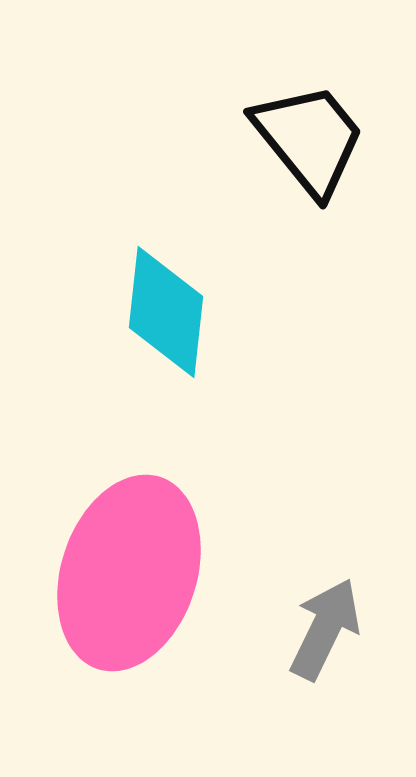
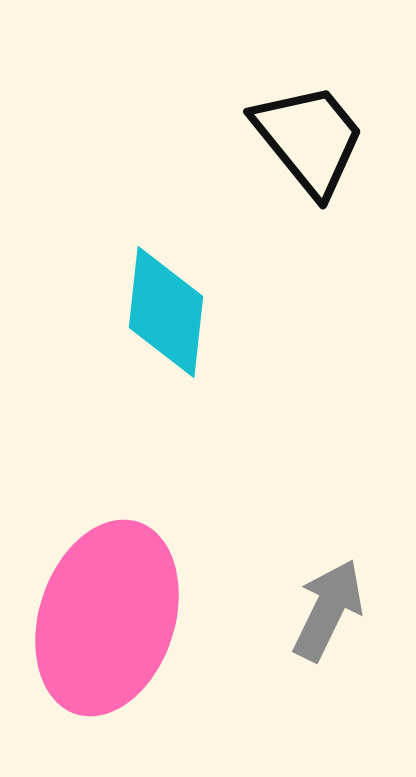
pink ellipse: moved 22 px left, 45 px down
gray arrow: moved 3 px right, 19 px up
